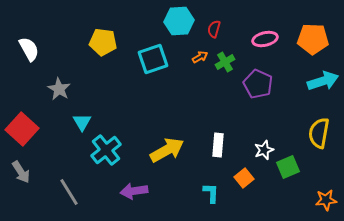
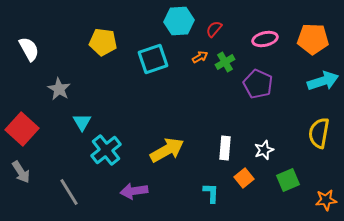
red semicircle: rotated 24 degrees clockwise
white rectangle: moved 7 px right, 3 px down
green square: moved 13 px down
